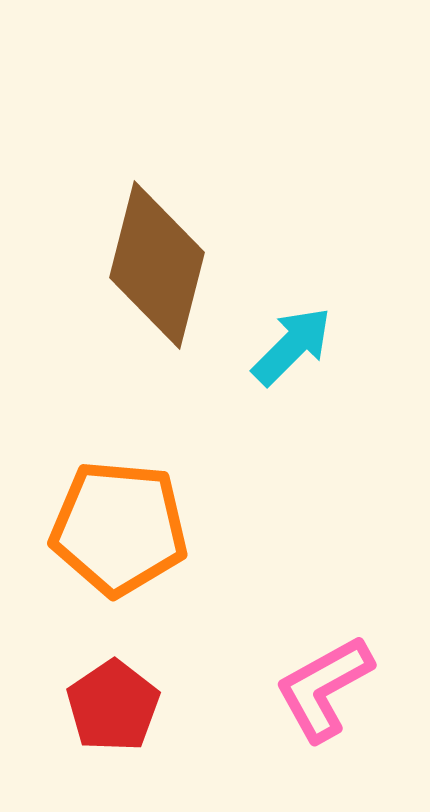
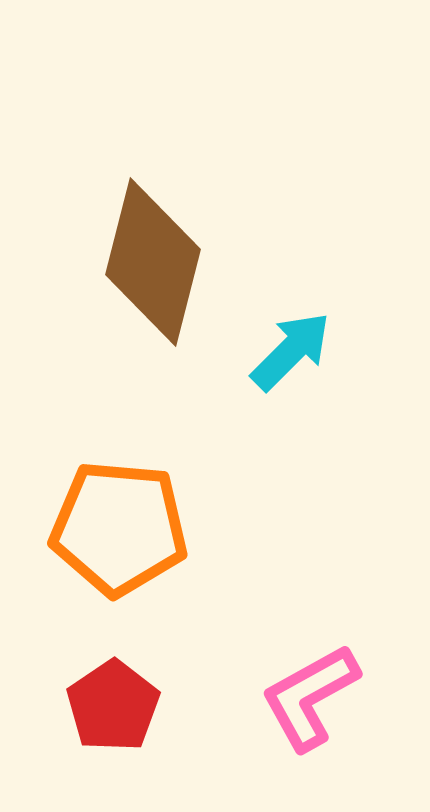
brown diamond: moved 4 px left, 3 px up
cyan arrow: moved 1 px left, 5 px down
pink L-shape: moved 14 px left, 9 px down
